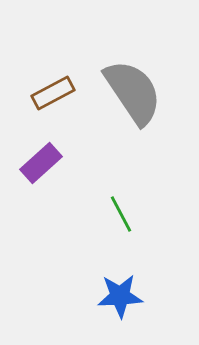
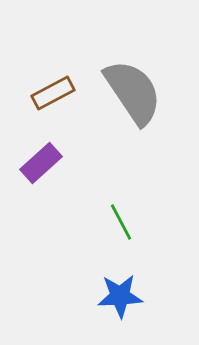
green line: moved 8 px down
